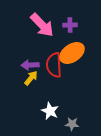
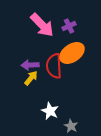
purple cross: moved 1 px left, 1 px down; rotated 24 degrees counterclockwise
red semicircle: moved 1 px down
gray star: moved 1 px left, 2 px down; rotated 24 degrees clockwise
